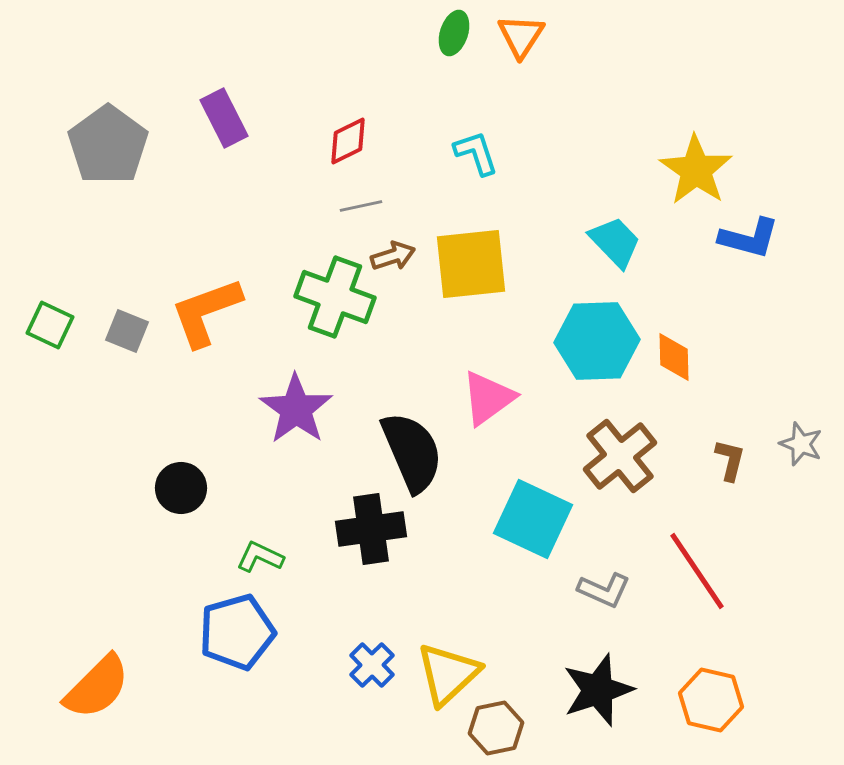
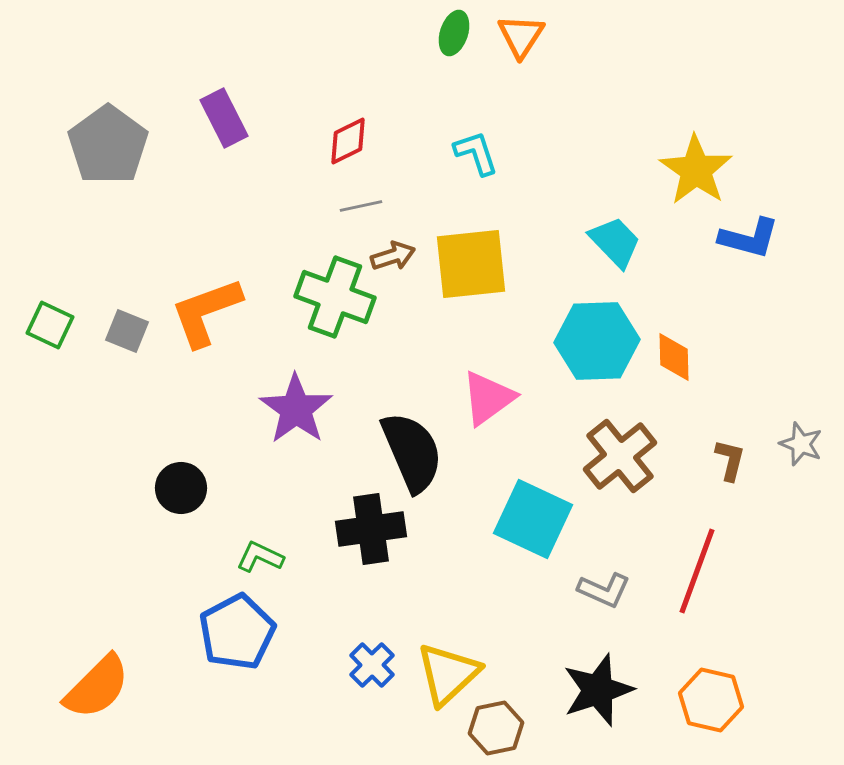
red line: rotated 54 degrees clockwise
blue pentagon: rotated 12 degrees counterclockwise
